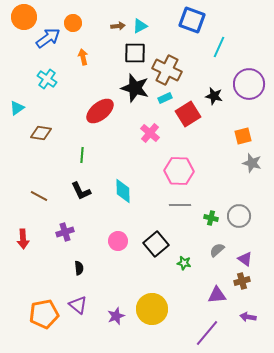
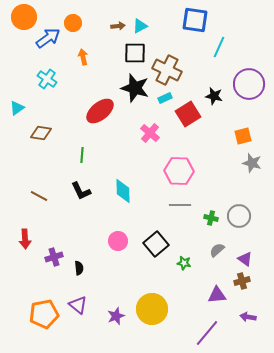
blue square at (192, 20): moved 3 px right; rotated 12 degrees counterclockwise
purple cross at (65, 232): moved 11 px left, 25 px down
red arrow at (23, 239): moved 2 px right
